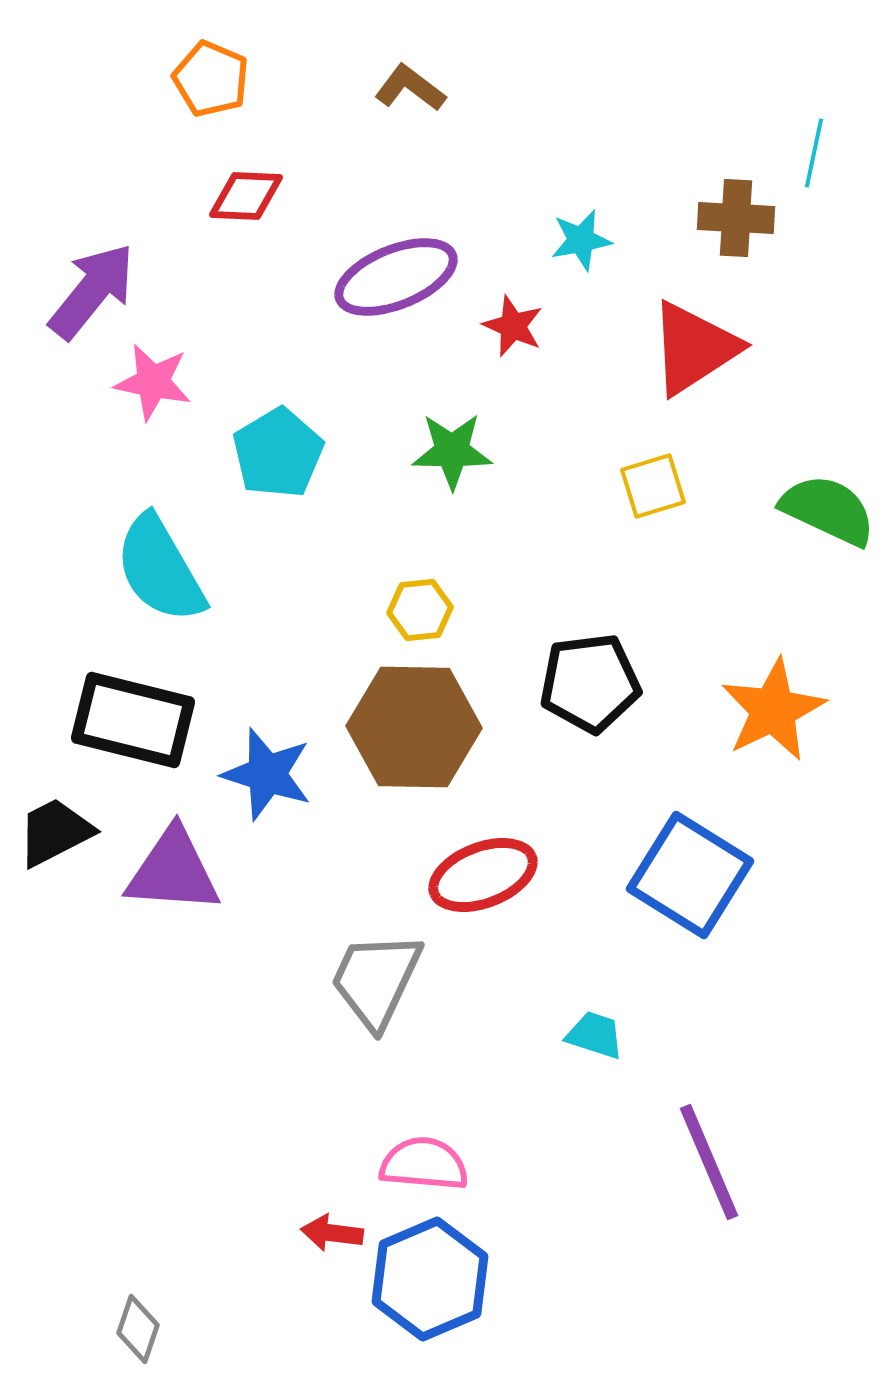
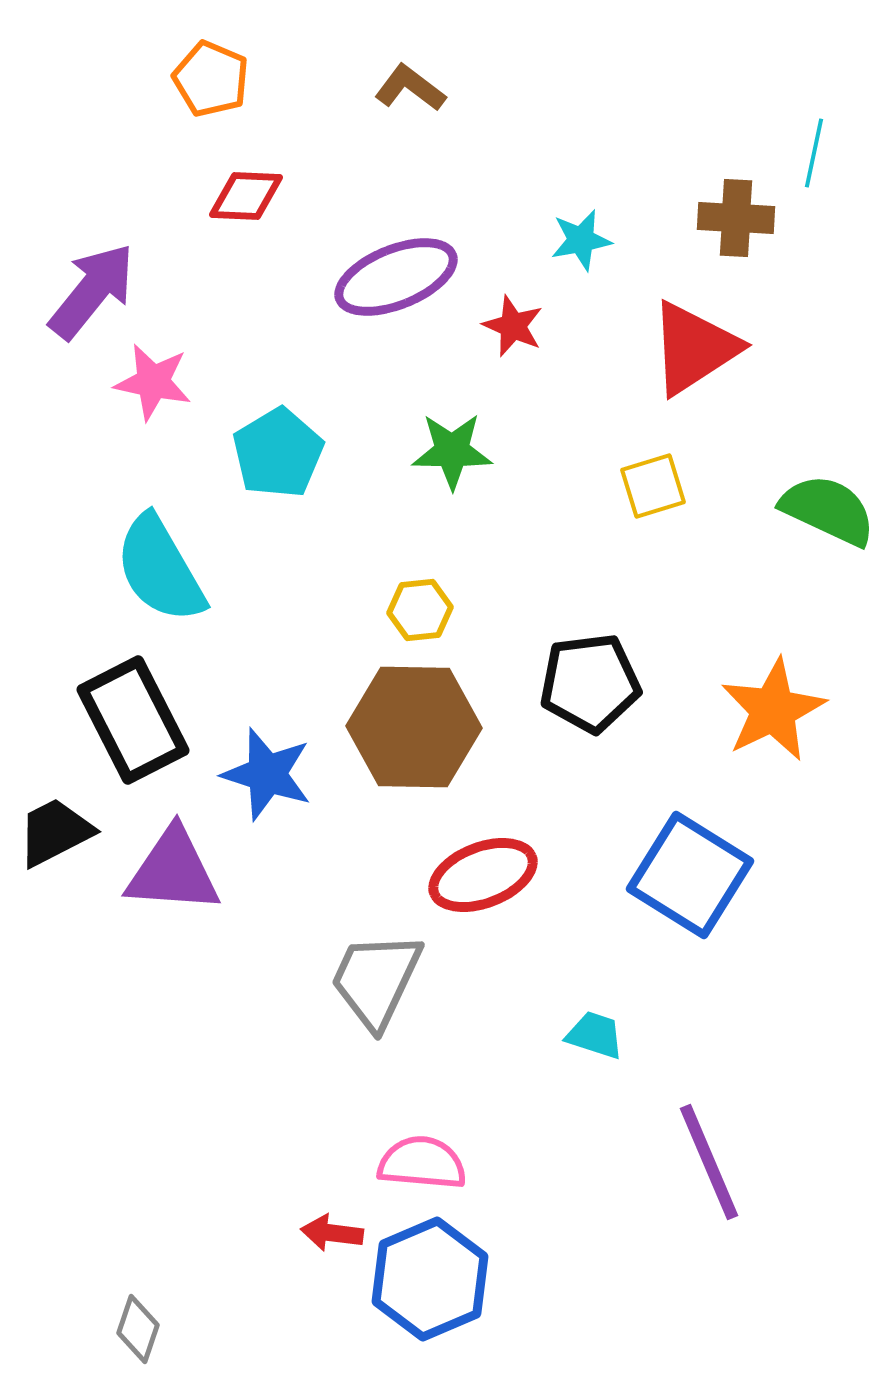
black rectangle: rotated 49 degrees clockwise
pink semicircle: moved 2 px left, 1 px up
